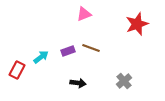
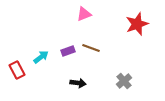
red rectangle: rotated 54 degrees counterclockwise
